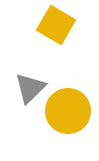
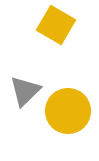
gray triangle: moved 5 px left, 3 px down
